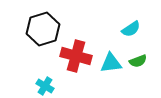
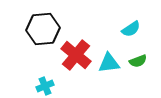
black hexagon: rotated 12 degrees clockwise
red cross: moved 1 px up; rotated 24 degrees clockwise
cyan triangle: moved 2 px left
cyan cross: rotated 36 degrees clockwise
